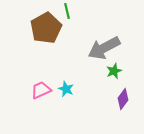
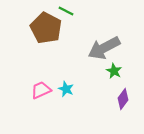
green line: moved 1 px left; rotated 49 degrees counterclockwise
brown pentagon: rotated 16 degrees counterclockwise
green star: rotated 21 degrees counterclockwise
